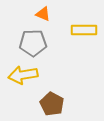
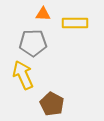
orange triangle: rotated 21 degrees counterclockwise
yellow rectangle: moved 9 px left, 7 px up
yellow arrow: rotated 76 degrees clockwise
